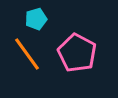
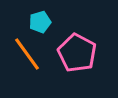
cyan pentagon: moved 4 px right, 3 px down
